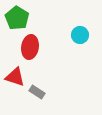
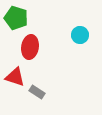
green pentagon: moved 1 px left; rotated 15 degrees counterclockwise
